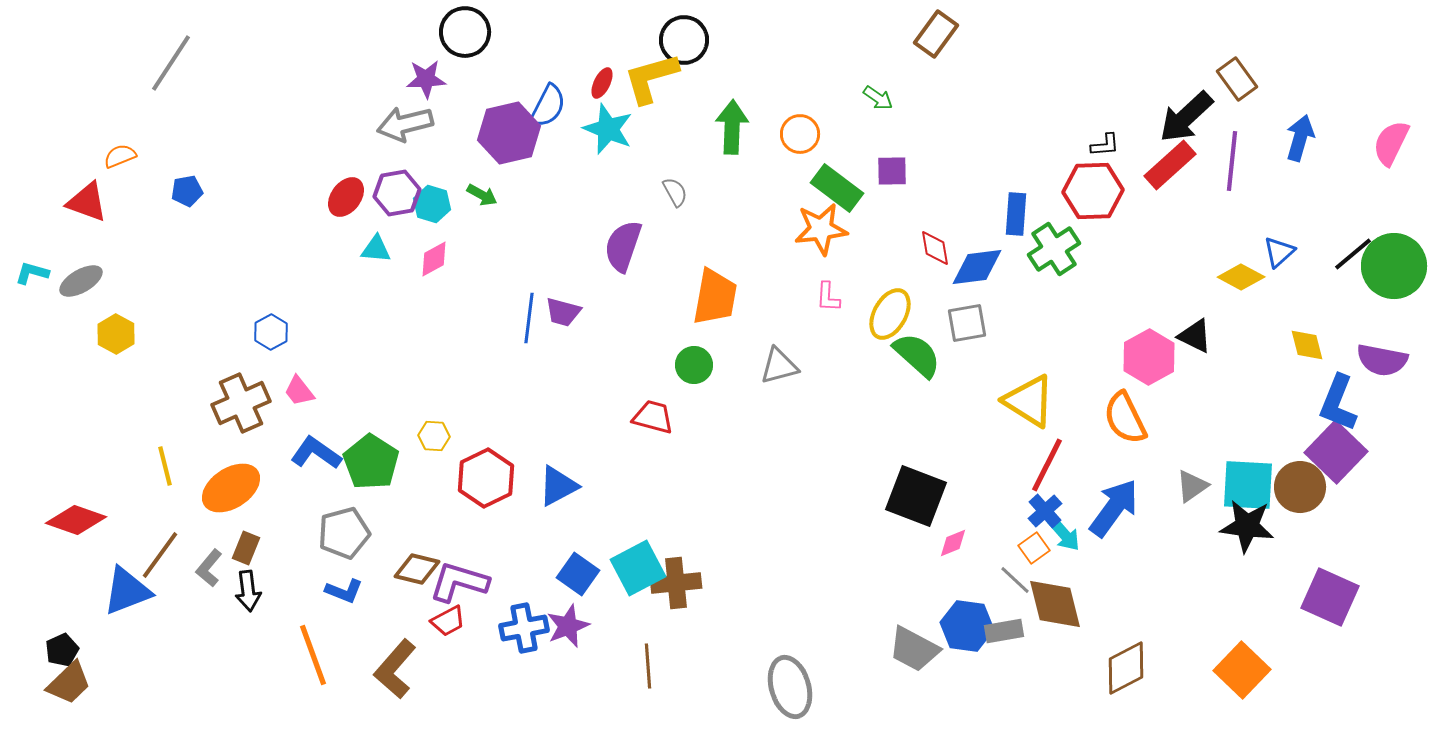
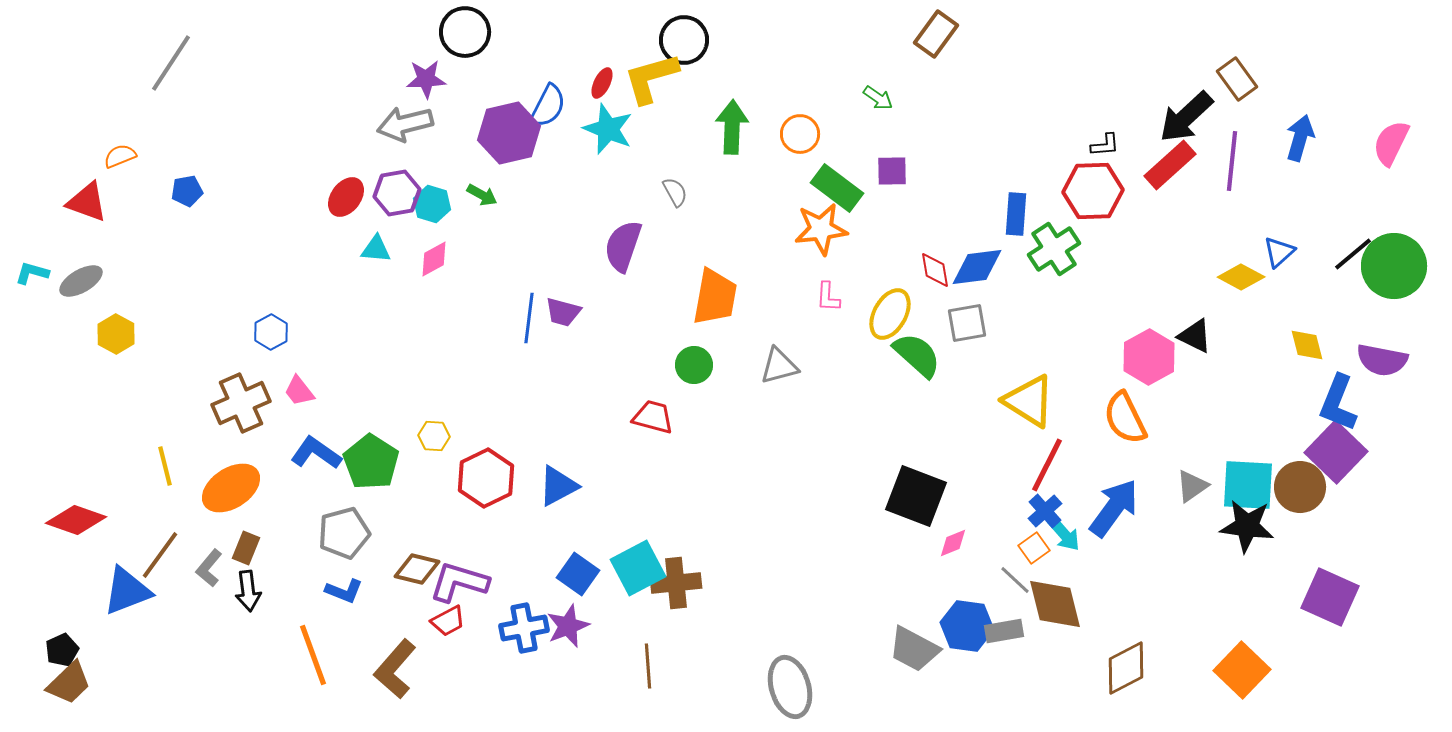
red diamond at (935, 248): moved 22 px down
